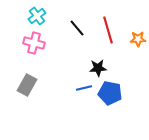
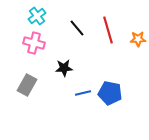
black star: moved 34 px left
blue line: moved 1 px left, 5 px down
